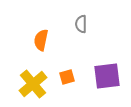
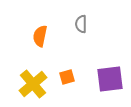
orange semicircle: moved 1 px left, 4 px up
purple square: moved 3 px right, 3 px down
